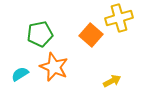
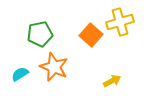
yellow cross: moved 1 px right, 4 px down
